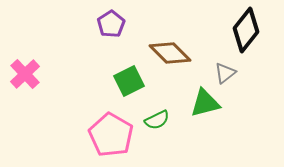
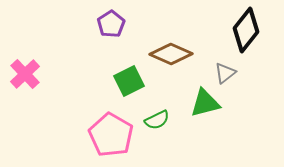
brown diamond: moved 1 px right, 1 px down; rotated 21 degrees counterclockwise
